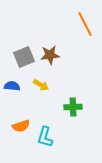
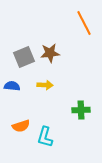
orange line: moved 1 px left, 1 px up
brown star: moved 2 px up
yellow arrow: moved 4 px right; rotated 28 degrees counterclockwise
green cross: moved 8 px right, 3 px down
